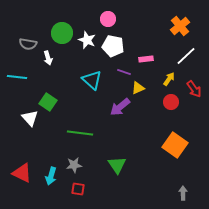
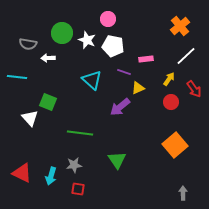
white arrow: rotated 104 degrees clockwise
green square: rotated 12 degrees counterclockwise
orange square: rotated 15 degrees clockwise
green triangle: moved 5 px up
